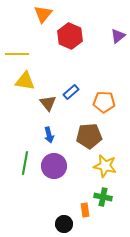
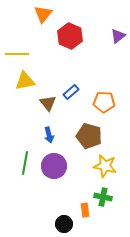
yellow triangle: rotated 20 degrees counterclockwise
brown pentagon: rotated 20 degrees clockwise
